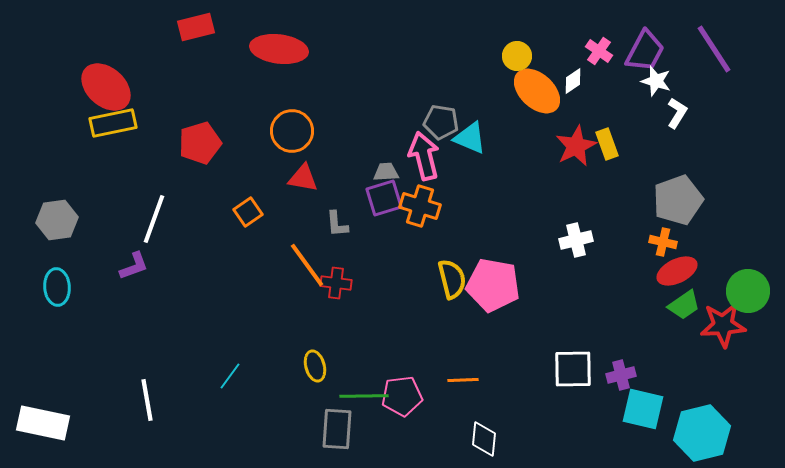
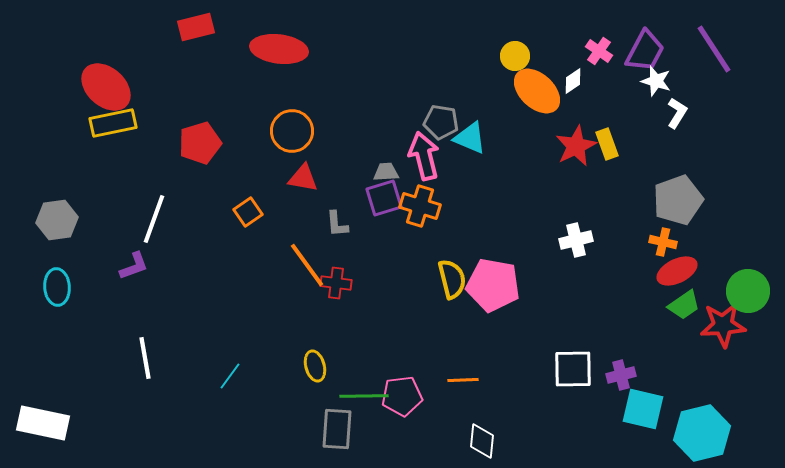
yellow circle at (517, 56): moved 2 px left
white line at (147, 400): moved 2 px left, 42 px up
white diamond at (484, 439): moved 2 px left, 2 px down
